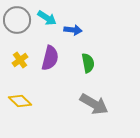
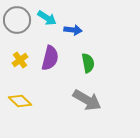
gray arrow: moved 7 px left, 4 px up
